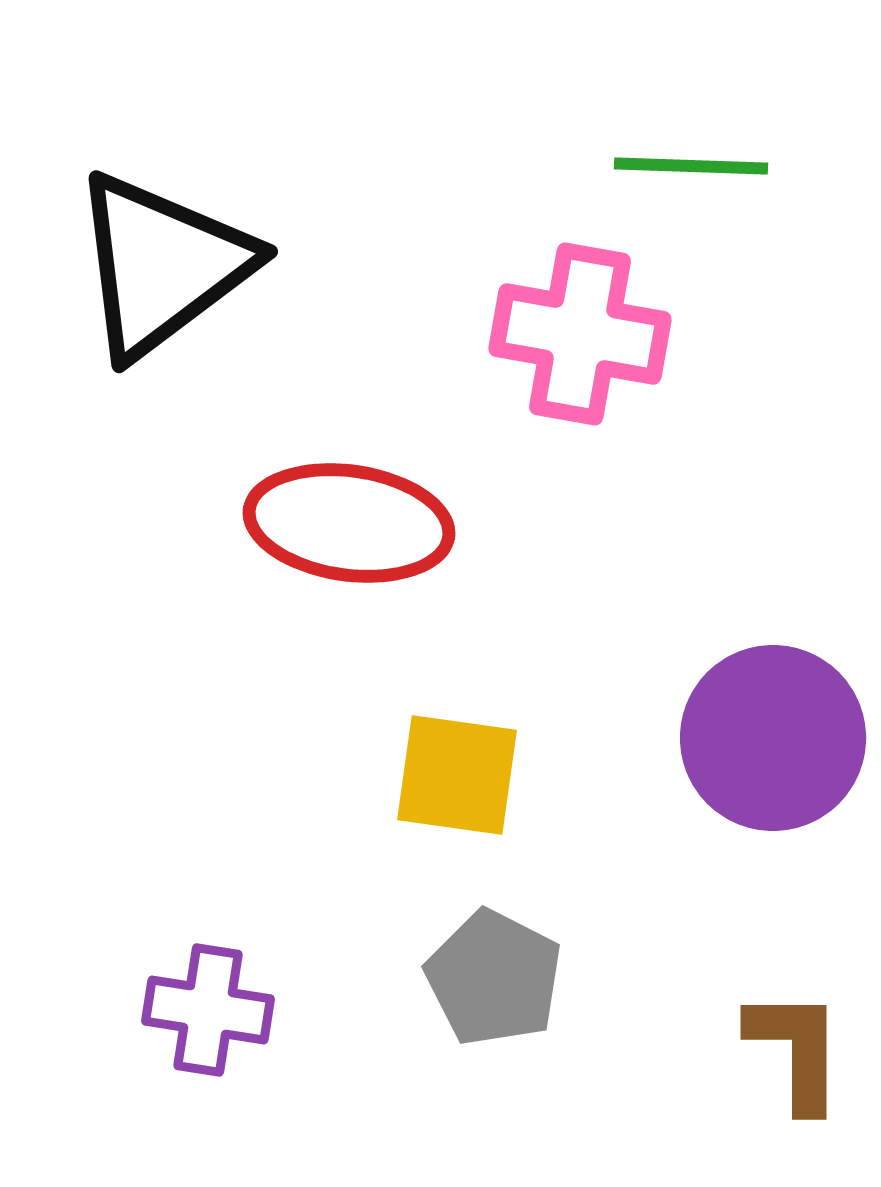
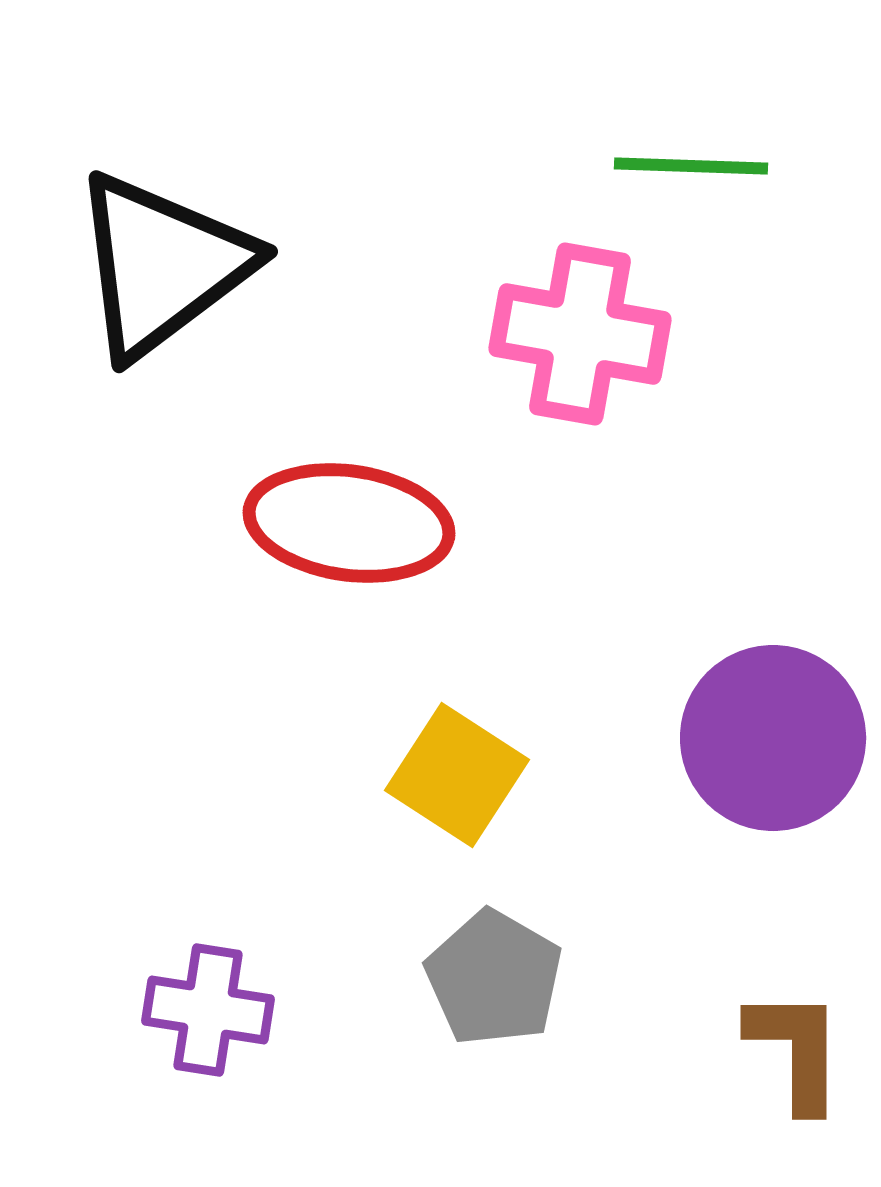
yellow square: rotated 25 degrees clockwise
gray pentagon: rotated 3 degrees clockwise
